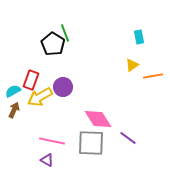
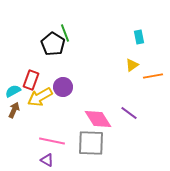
purple line: moved 1 px right, 25 px up
